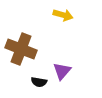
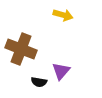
purple triangle: moved 1 px left
